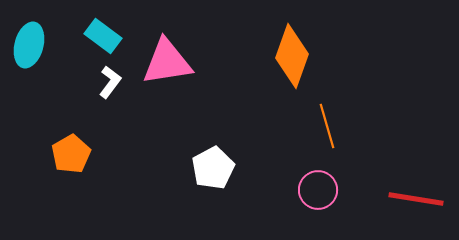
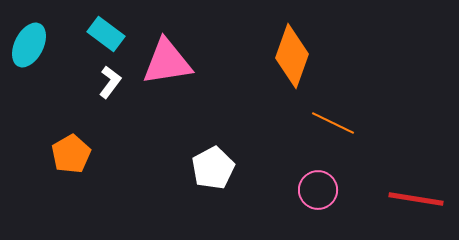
cyan rectangle: moved 3 px right, 2 px up
cyan ellipse: rotated 12 degrees clockwise
orange line: moved 6 px right, 3 px up; rotated 48 degrees counterclockwise
